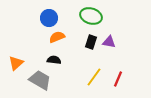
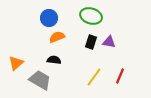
red line: moved 2 px right, 3 px up
